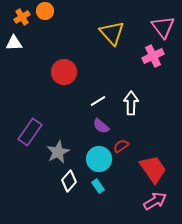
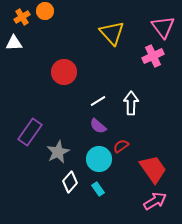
purple semicircle: moved 3 px left
white diamond: moved 1 px right, 1 px down
cyan rectangle: moved 3 px down
